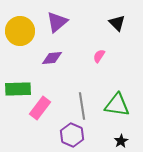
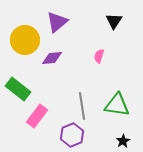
black triangle: moved 3 px left, 2 px up; rotated 18 degrees clockwise
yellow circle: moved 5 px right, 9 px down
pink semicircle: rotated 16 degrees counterclockwise
green rectangle: rotated 40 degrees clockwise
pink rectangle: moved 3 px left, 8 px down
purple hexagon: rotated 15 degrees clockwise
black star: moved 2 px right
